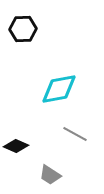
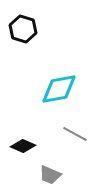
black hexagon: rotated 20 degrees clockwise
black diamond: moved 7 px right
gray trapezoid: rotated 10 degrees counterclockwise
